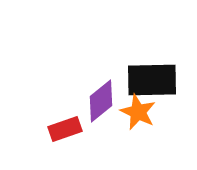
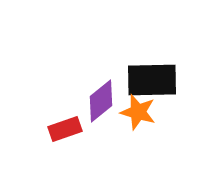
orange star: rotated 9 degrees counterclockwise
